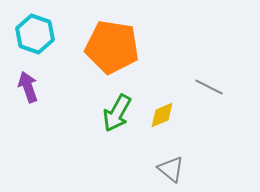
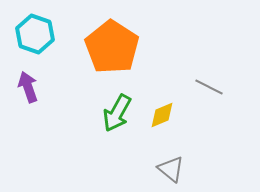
orange pentagon: rotated 24 degrees clockwise
